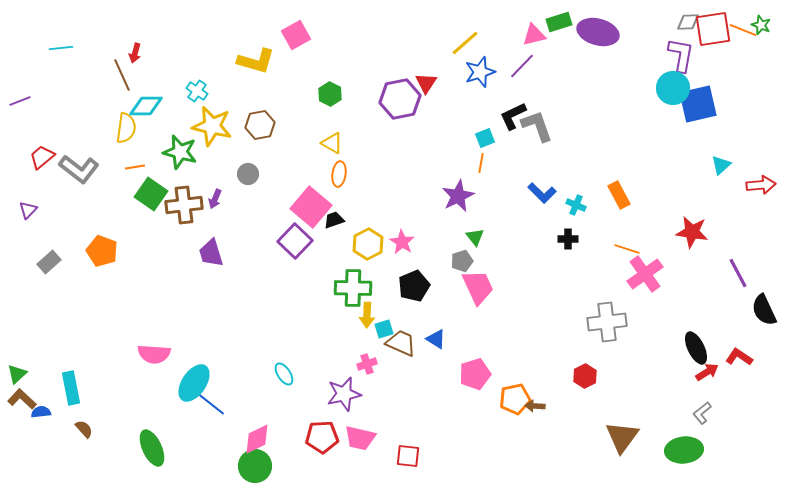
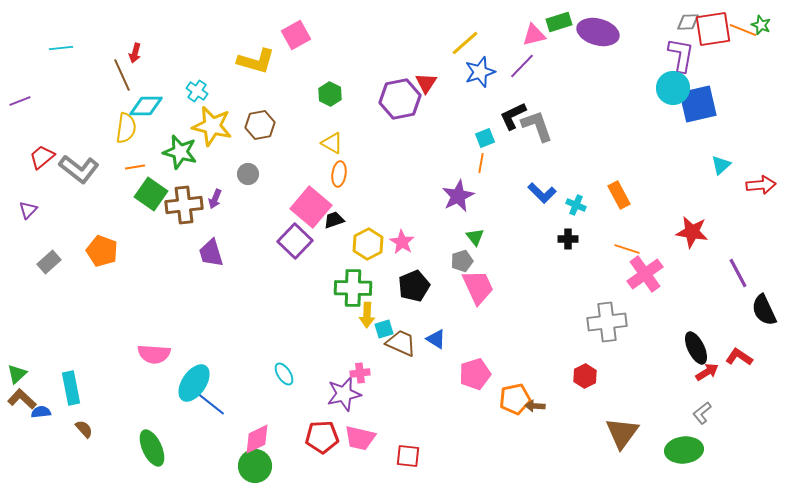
pink cross at (367, 364): moved 7 px left, 9 px down; rotated 12 degrees clockwise
brown triangle at (622, 437): moved 4 px up
